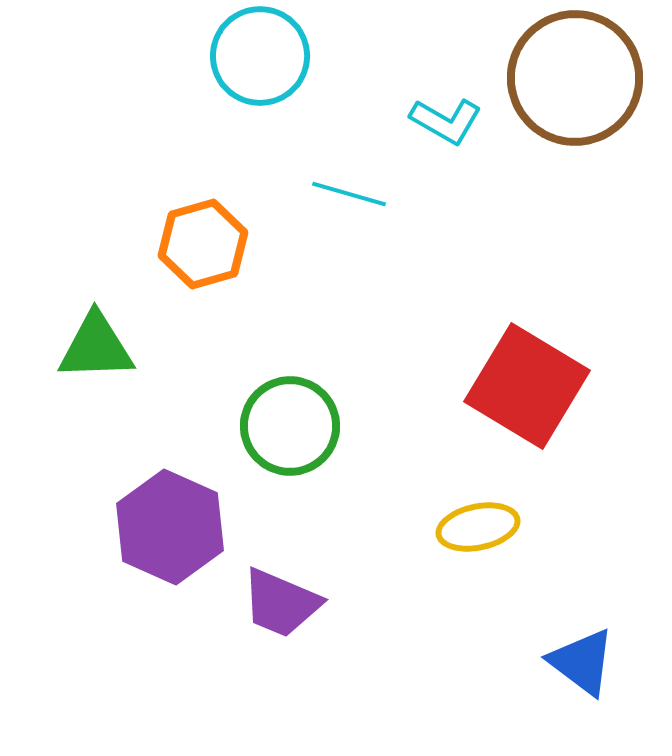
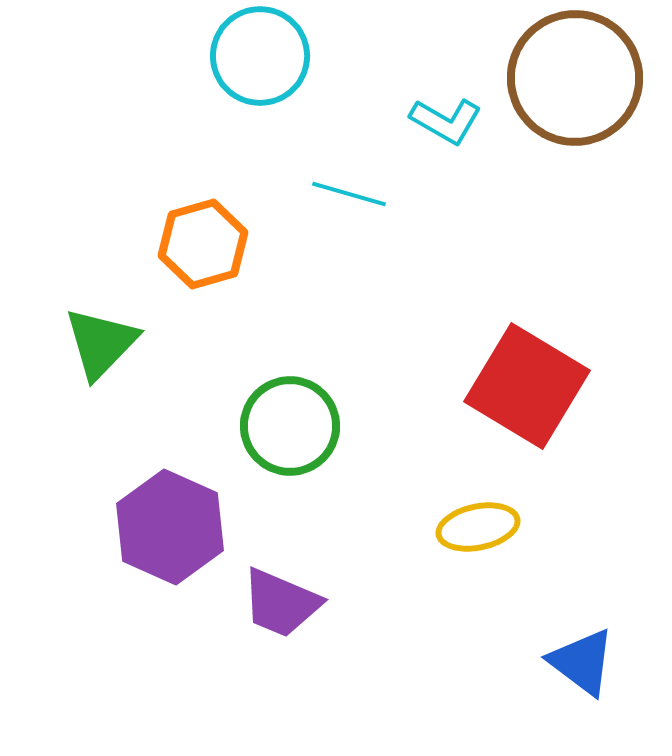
green triangle: moved 5 px right, 4 px up; rotated 44 degrees counterclockwise
